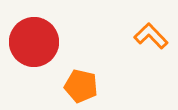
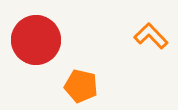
red circle: moved 2 px right, 2 px up
